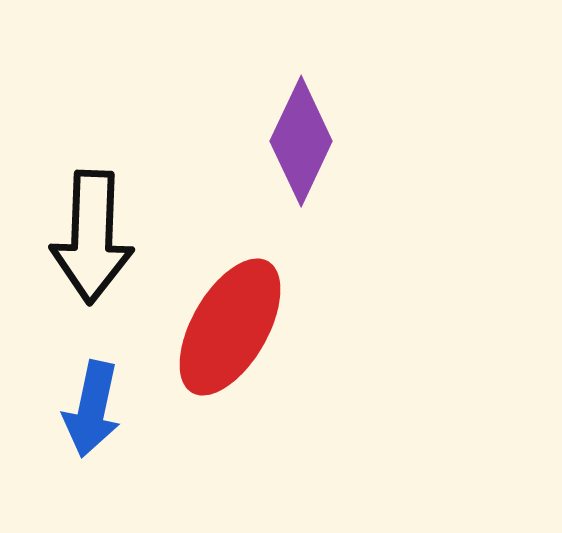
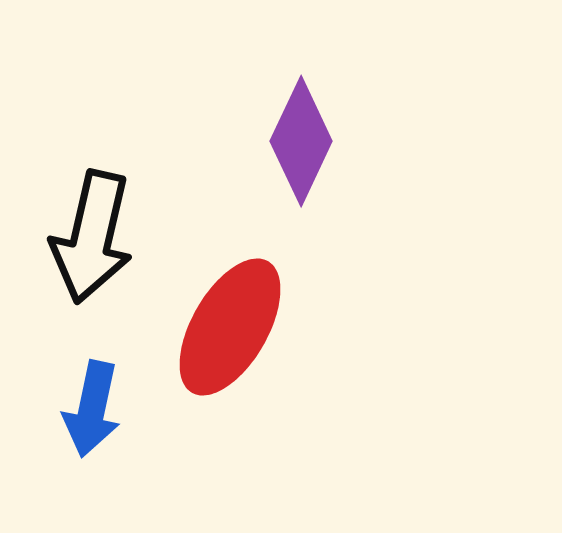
black arrow: rotated 11 degrees clockwise
